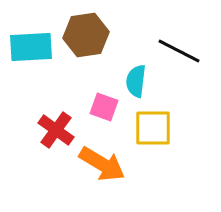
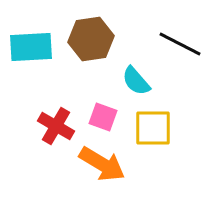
brown hexagon: moved 5 px right, 4 px down
black line: moved 1 px right, 7 px up
cyan semicircle: rotated 48 degrees counterclockwise
pink square: moved 1 px left, 10 px down
red cross: moved 4 px up; rotated 6 degrees counterclockwise
